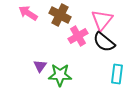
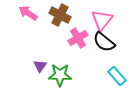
pink cross: moved 2 px down
cyan rectangle: moved 2 px down; rotated 48 degrees counterclockwise
